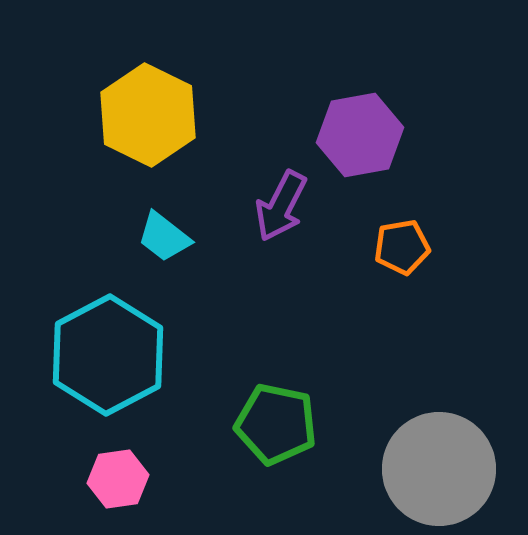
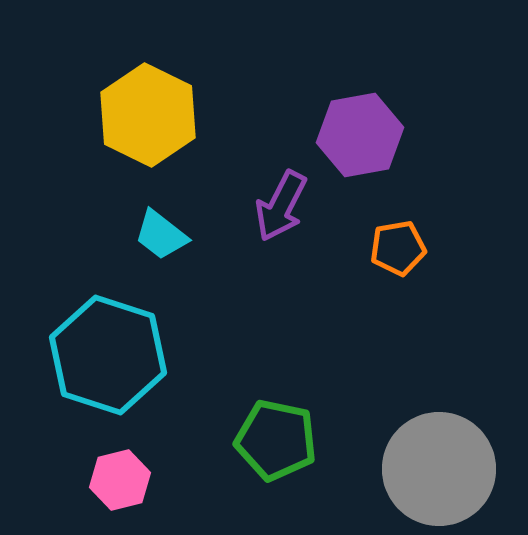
cyan trapezoid: moved 3 px left, 2 px up
orange pentagon: moved 4 px left, 1 px down
cyan hexagon: rotated 14 degrees counterclockwise
green pentagon: moved 16 px down
pink hexagon: moved 2 px right, 1 px down; rotated 6 degrees counterclockwise
